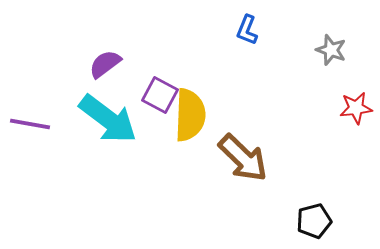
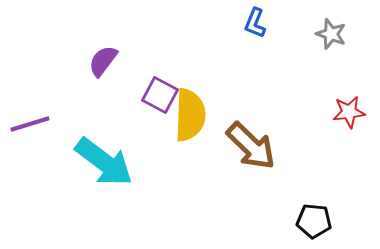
blue L-shape: moved 8 px right, 7 px up
gray star: moved 16 px up
purple semicircle: moved 2 px left, 3 px up; rotated 16 degrees counterclockwise
red star: moved 7 px left, 4 px down
cyan arrow: moved 4 px left, 43 px down
purple line: rotated 27 degrees counterclockwise
brown arrow: moved 8 px right, 12 px up
black pentagon: rotated 20 degrees clockwise
